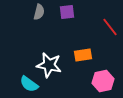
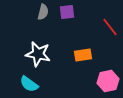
gray semicircle: moved 4 px right
white star: moved 11 px left, 11 px up
pink hexagon: moved 5 px right
